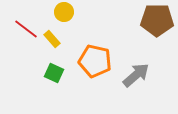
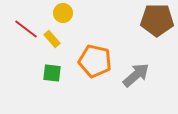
yellow circle: moved 1 px left, 1 px down
green square: moved 2 px left; rotated 18 degrees counterclockwise
